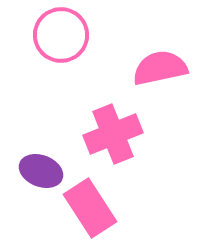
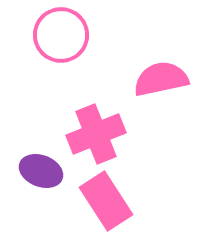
pink semicircle: moved 1 px right, 11 px down
pink cross: moved 17 px left
pink rectangle: moved 16 px right, 7 px up
